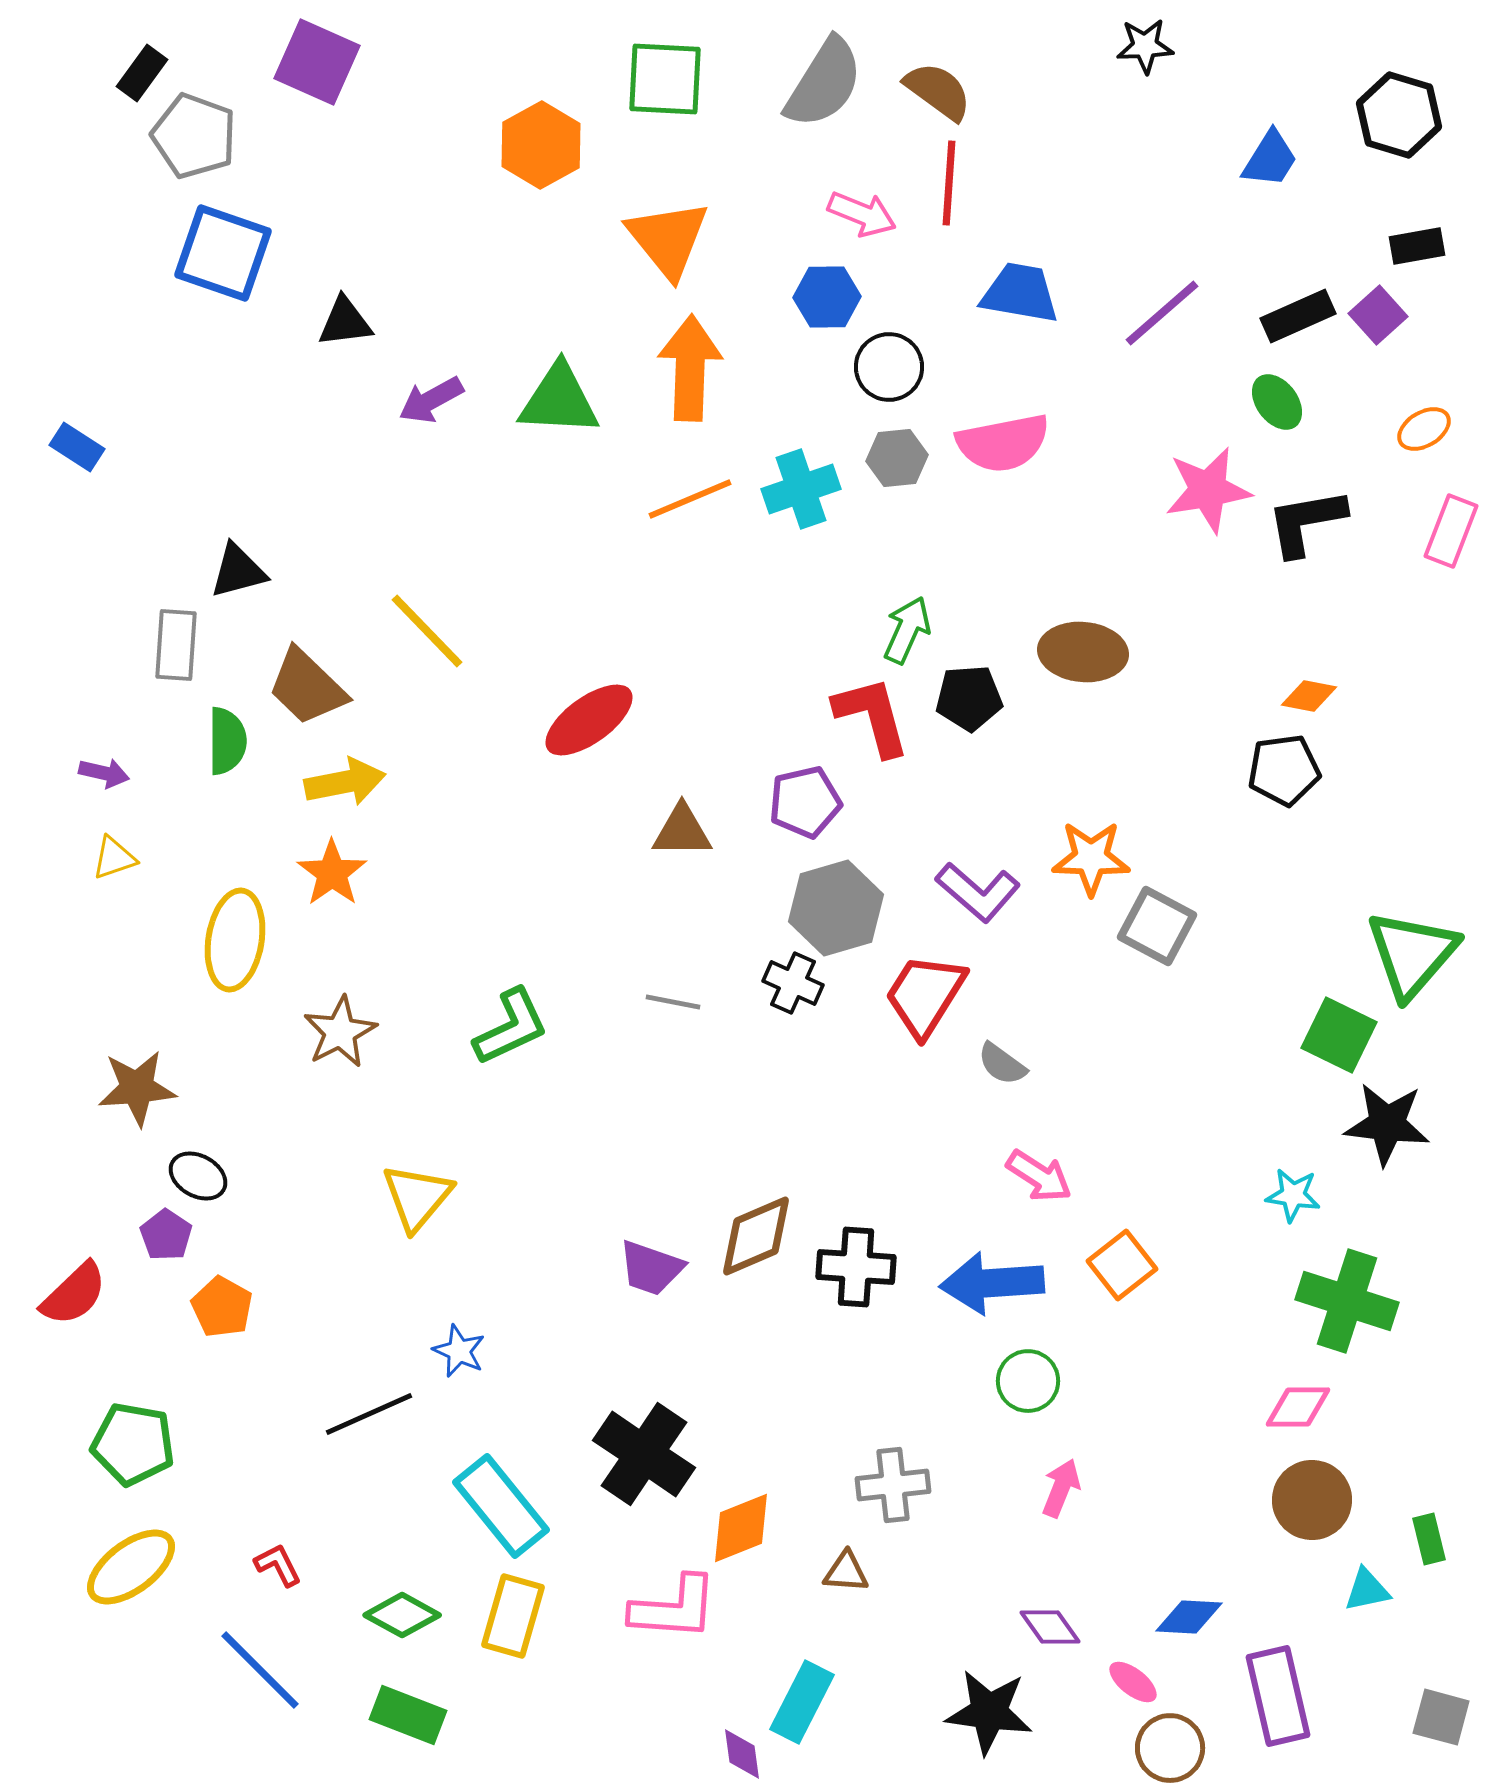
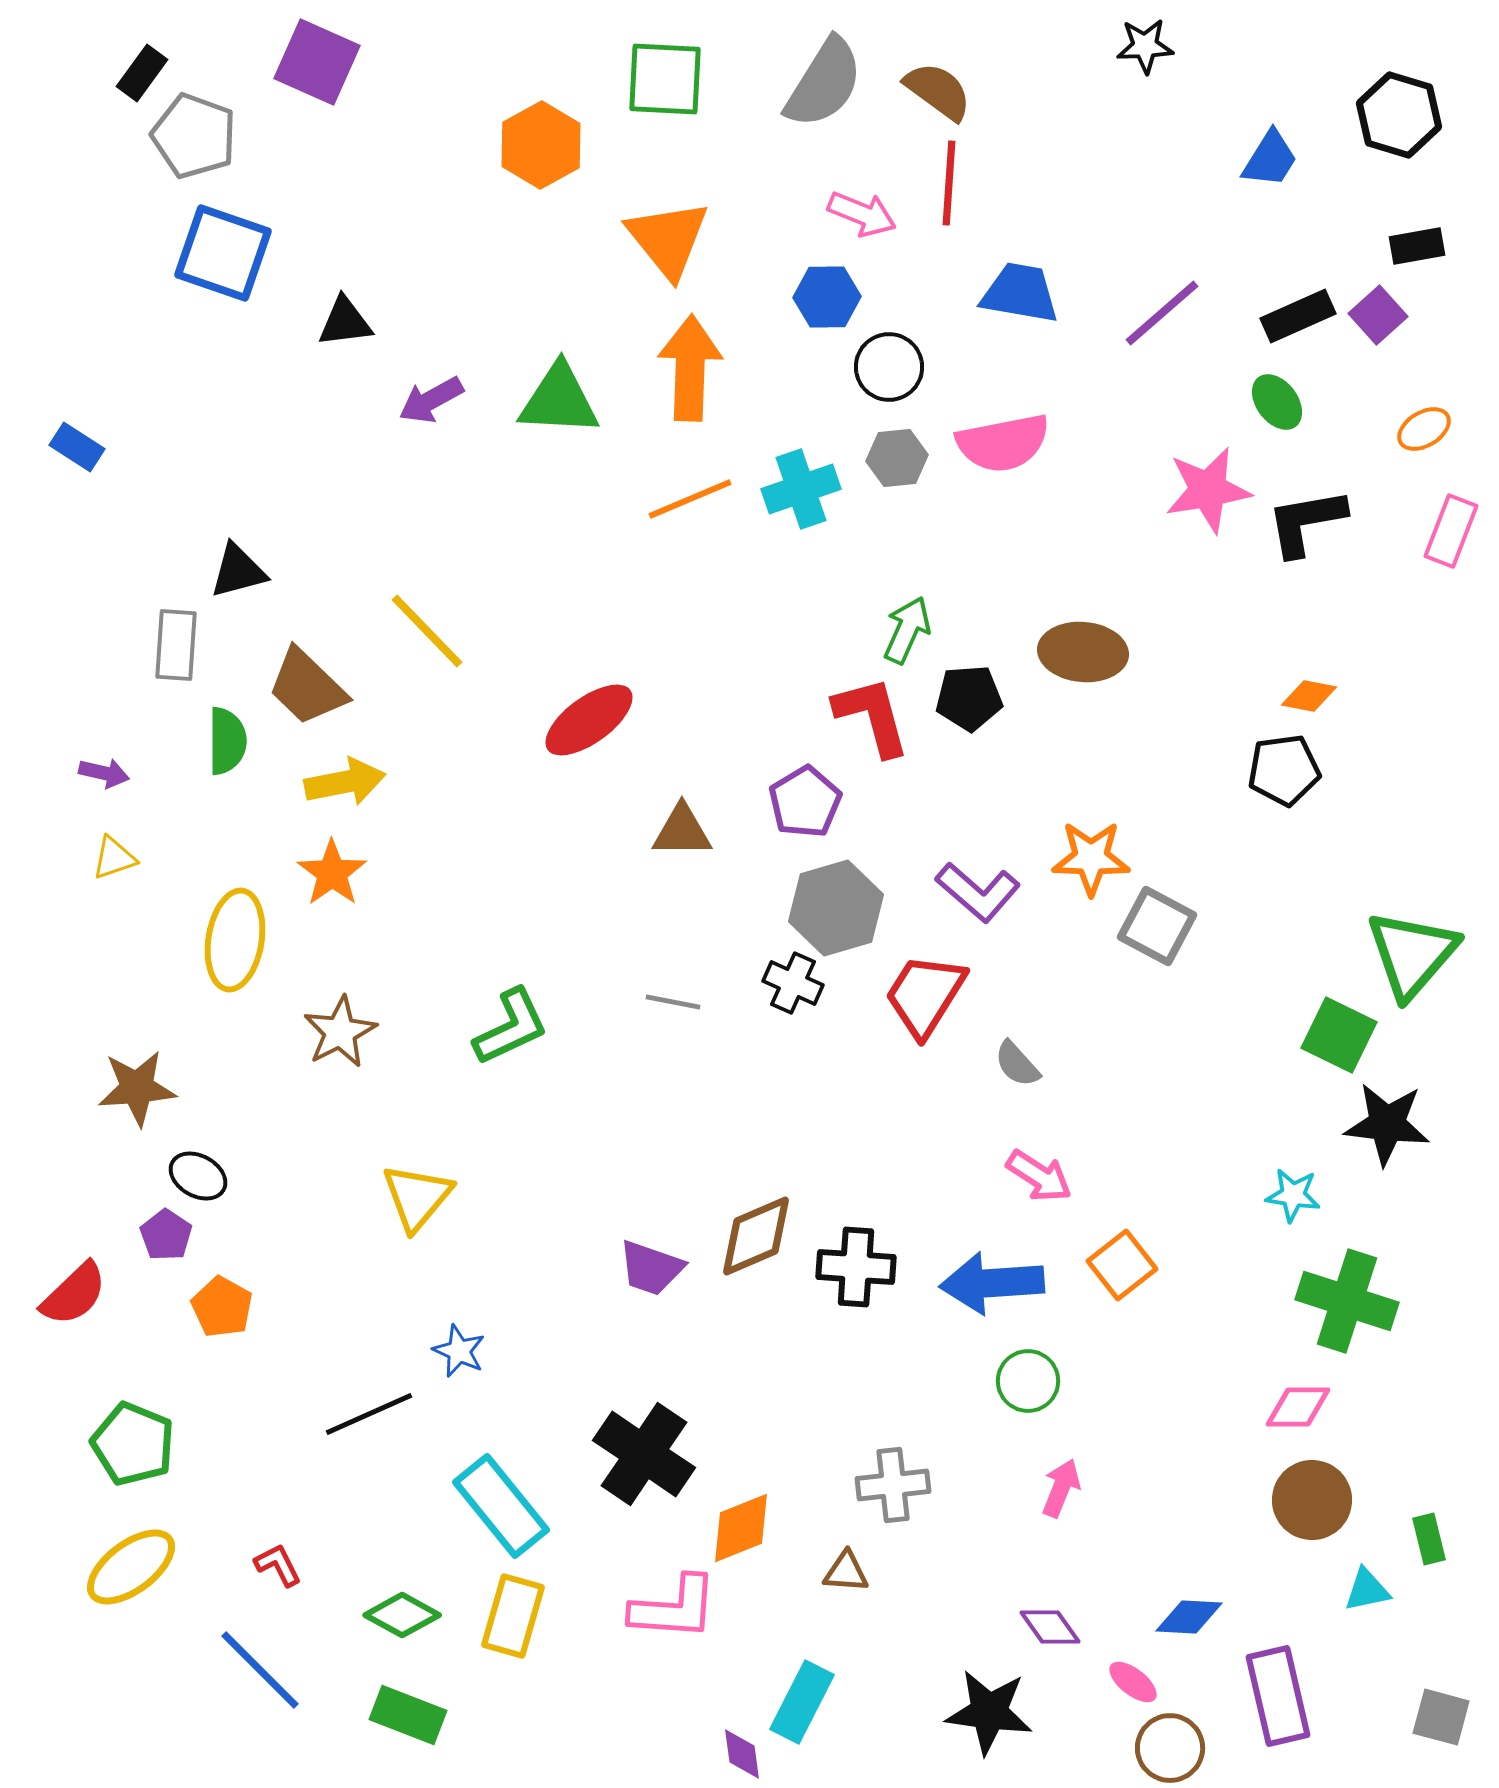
purple pentagon at (805, 802): rotated 18 degrees counterclockwise
gray semicircle at (1002, 1064): moved 15 px right; rotated 12 degrees clockwise
green pentagon at (133, 1444): rotated 12 degrees clockwise
